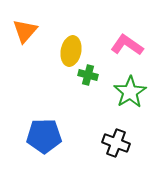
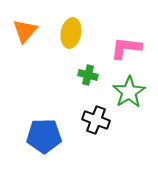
pink L-shape: moved 1 px left, 3 px down; rotated 28 degrees counterclockwise
yellow ellipse: moved 18 px up
green star: moved 1 px left
black cross: moved 20 px left, 23 px up
